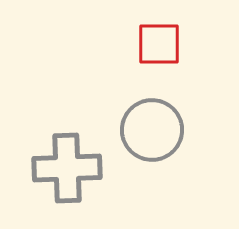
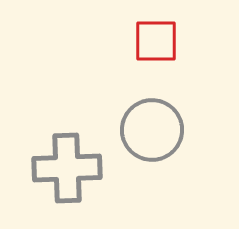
red square: moved 3 px left, 3 px up
